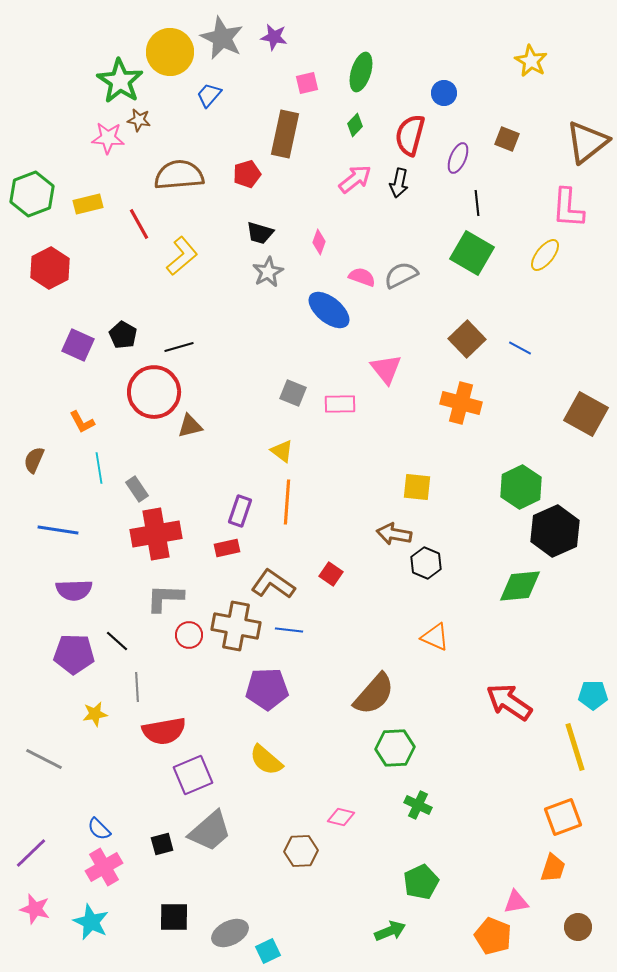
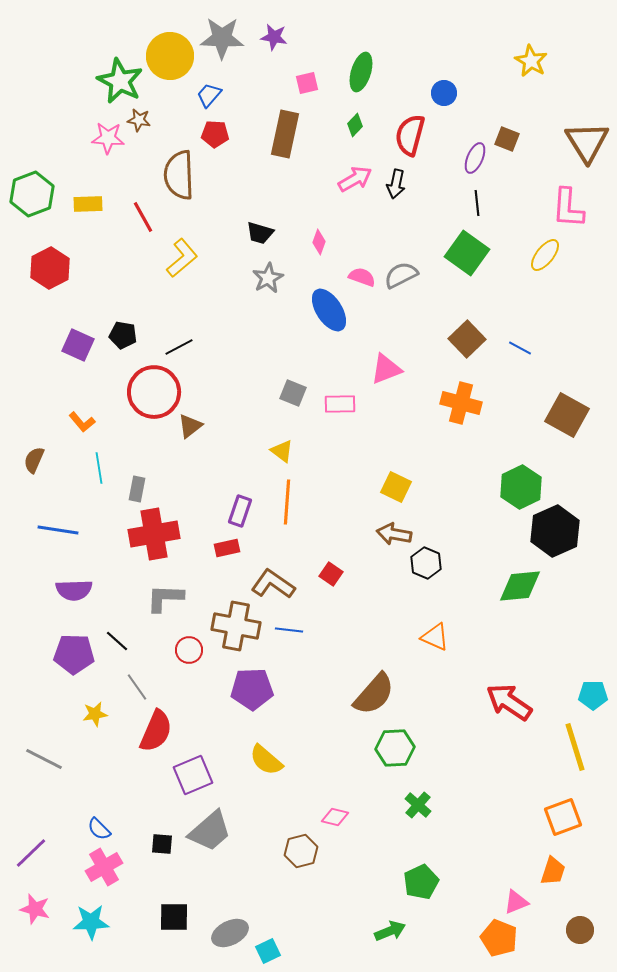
gray star at (222, 38): rotated 24 degrees counterclockwise
yellow circle at (170, 52): moved 4 px down
green star at (120, 81): rotated 6 degrees counterclockwise
brown triangle at (587, 142): rotated 24 degrees counterclockwise
purple ellipse at (458, 158): moved 17 px right
red pentagon at (247, 174): moved 32 px left, 40 px up; rotated 20 degrees clockwise
brown semicircle at (179, 175): rotated 87 degrees counterclockwise
pink arrow at (355, 179): rotated 8 degrees clockwise
black arrow at (399, 183): moved 3 px left, 1 px down
yellow rectangle at (88, 204): rotated 12 degrees clockwise
red line at (139, 224): moved 4 px right, 7 px up
green square at (472, 253): moved 5 px left; rotated 6 degrees clockwise
yellow L-shape at (182, 256): moved 2 px down
gray star at (268, 272): moved 6 px down
blue ellipse at (329, 310): rotated 18 degrees clockwise
black pentagon at (123, 335): rotated 20 degrees counterclockwise
black line at (179, 347): rotated 12 degrees counterclockwise
pink triangle at (386, 369): rotated 48 degrees clockwise
brown square at (586, 414): moved 19 px left, 1 px down
orange L-shape at (82, 422): rotated 12 degrees counterclockwise
brown triangle at (190, 426): rotated 24 degrees counterclockwise
yellow square at (417, 487): moved 21 px left; rotated 20 degrees clockwise
gray rectangle at (137, 489): rotated 45 degrees clockwise
red cross at (156, 534): moved 2 px left
red circle at (189, 635): moved 15 px down
gray line at (137, 687): rotated 32 degrees counterclockwise
purple pentagon at (267, 689): moved 15 px left
red semicircle at (164, 731): moved 8 px left; rotated 57 degrees counterclockwise
green cross at (418, 805): rotated 16 degrees clockwise
pink diamond at (341, 817): moved 6 px left
black square at (162, 844): rotated 20 degrees clockwise
brown hexagon at (301, 851): rotated 12 degrees counterclockwise
orange trapezoid at (553, 868): moved 3 px down
pink triangle at (516, 902): rotated 12 degrees counterclockwise
cyan star at (91, 922): rotated 27 degrees counterclockwise
brown circle at (578, 927): moved 2 px right, 3 px down
orange pentagon at (493, 936): moved 6 px right, 2 px down
